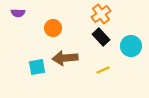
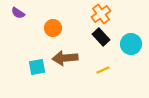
purple semicircle: rotated 32 degrees clockwise
cyan circle: moved 2 px up
